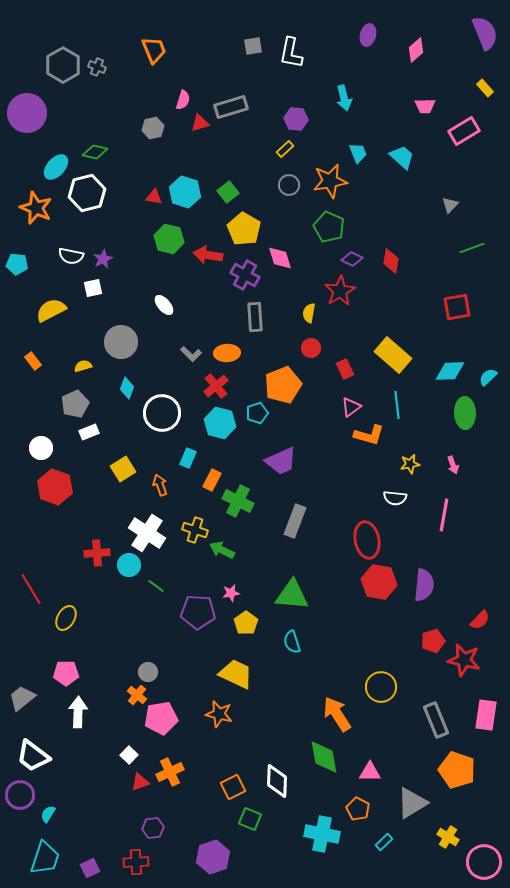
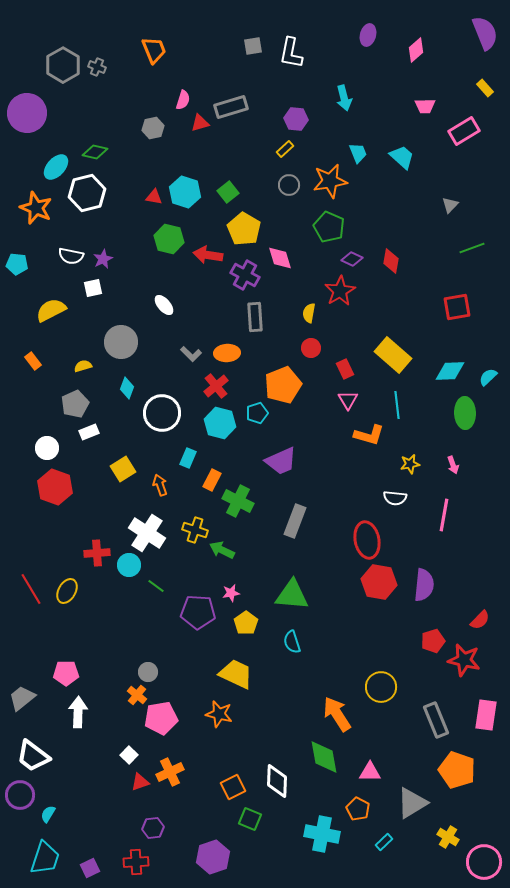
pink triangle at (351, 407): moved 3 px left, 7 px up; rotated 25 degrees counterclockwise
white circle at (41, 448): moved 6 px right
yellow ellipse at (66, 618): moved 1 px right, 27 px up
